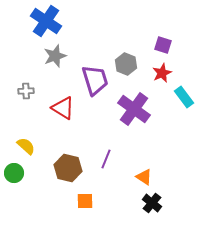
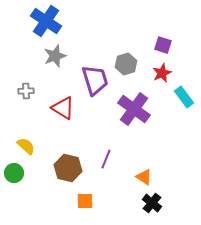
gray hexagon: rotated 20 degrees clockwise
